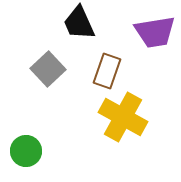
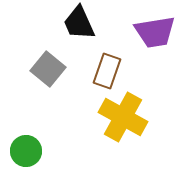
gray square: rotated 8 degrees counterclockwise
